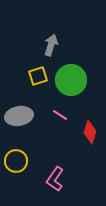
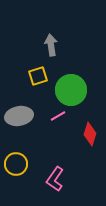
gray arrow: rotated 25 degrees counterclockwise
green circle: moved 10 px down
pink line: moved 2 px left, 1 px down; rotated 63 degrees counterclockwise
red diamond: moved 2 px down
yellow circle: moved 3 px down
